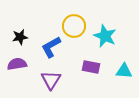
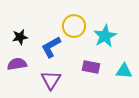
cyan star: rotated 20 degrees clockwise
